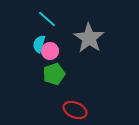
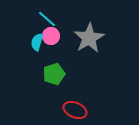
gray star: rotated 8 degrees clockwise
cyan semicircle: moved 2 px left, 2 px up
pink circle: moved 1 px right, 15 px up
